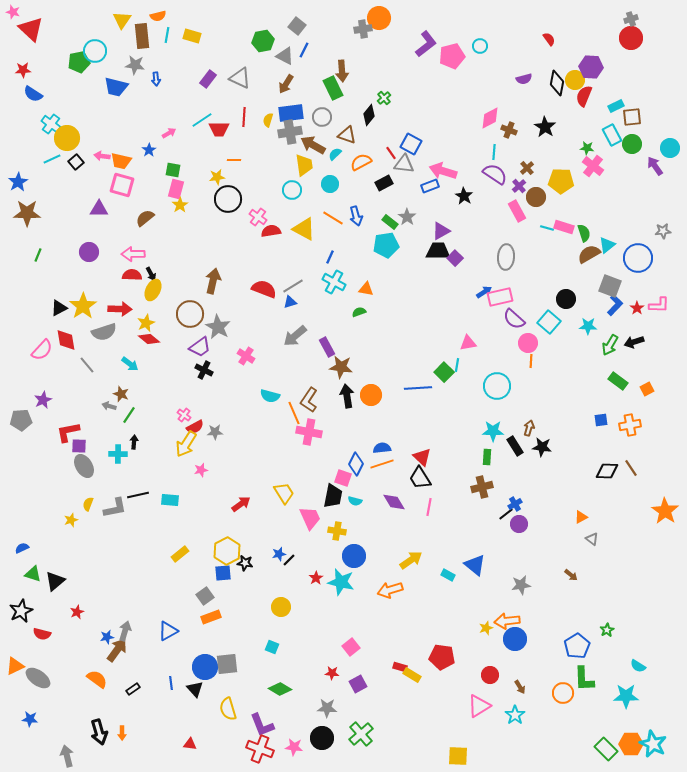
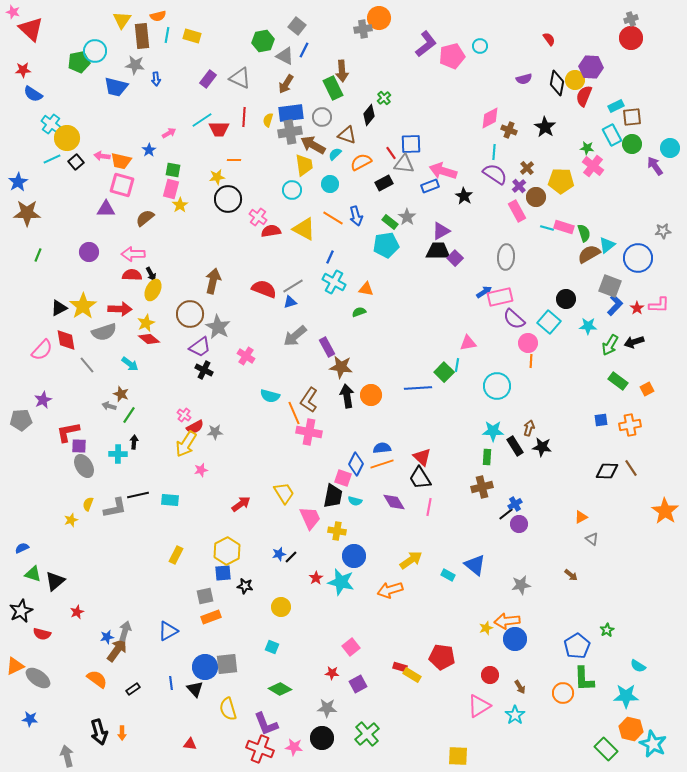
blue square at (411, 144): rotated 30 degrees counterclockwise
pink rectangle at (176, 189): moved 5 px left
purple triangle at (99, 209): moved 7 px right
yellow rectangle at (180, 554): moved 4 px left, 1 px down; rotated 24 degrees counterclockwise
black line at (289, 560): moved 2 px right, 3 px up
black star at (245, 563): moved 23 px down
gray square at (205, 596): rotated 24 degrees clockwise
purple L-shape at (262, 725): moved 4 px right, 1 px up
green cross at (361, 734): moved 6 px right
orange hexagon at (631, 744): moved 15 px up; rotated 15 degrees clockwise
